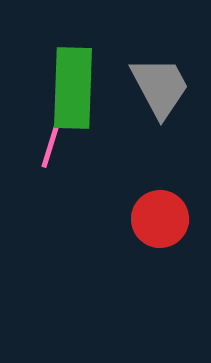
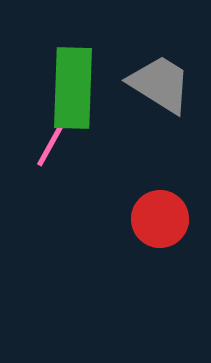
gray trapezoid: moved 3 px up; rotated 30 degrees counterclockwise
pink line: rotated 12 degrees clockwise
